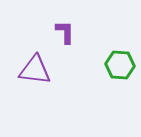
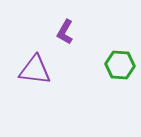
purple L-shape: rotated 150 degrees counterclockwise
